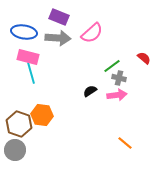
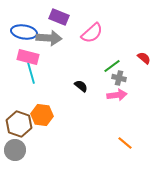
gray arrow: moved 9 px left
black semicircle: moved 9 px left, 5 px up; rotated 72 degrees clockwise
